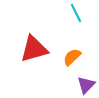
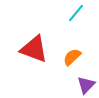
cyan line: rotated 66 degrees clockwise
red triangle: rotated 36 degrees clockwise
